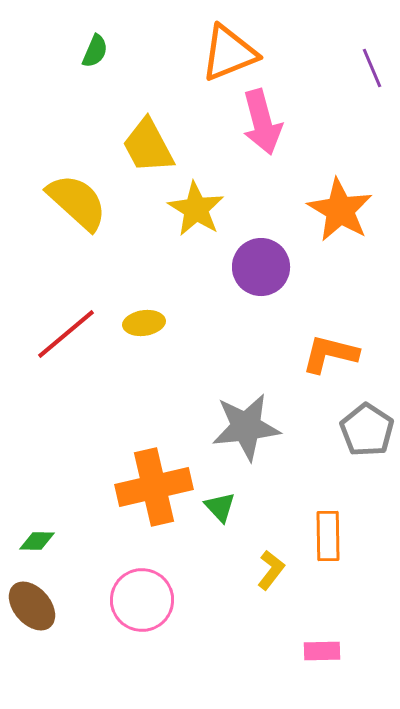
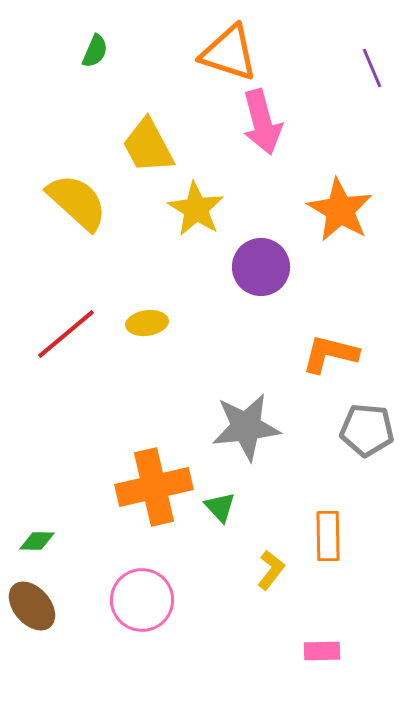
orange triangle: rotated 40 degrees clockwise
yellow ellipse: moved 3 px right
gray pentagon: rotated 28 degrees counterclockwise
